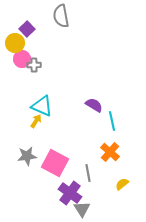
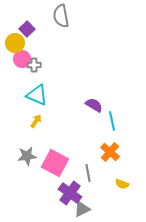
cyan triangle: moved 5 px left, 11 px up
yellow semicircle: rotated 120 degrees counterclockwise
gray triangle: rotated 36 degrees clockwise
